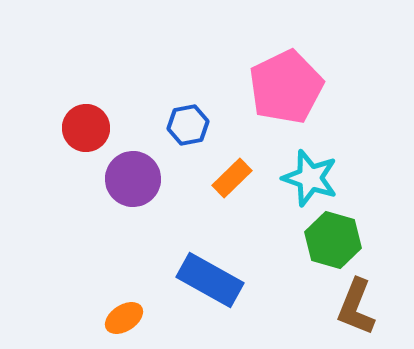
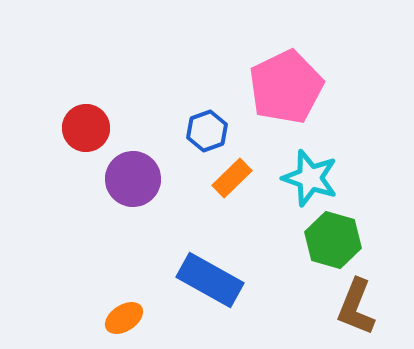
blue hexagon: moved 19 px right, 6 px down; rotated 9 degrees counterclockwise
